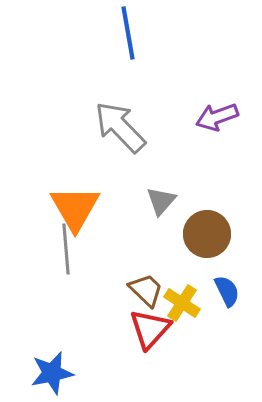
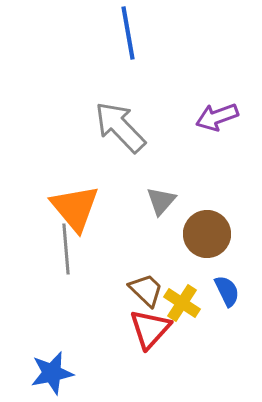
orange triangle: rotated 10 degrees counterclockwise
